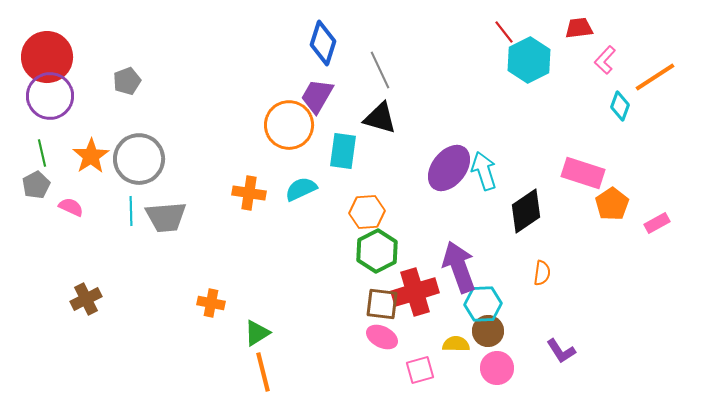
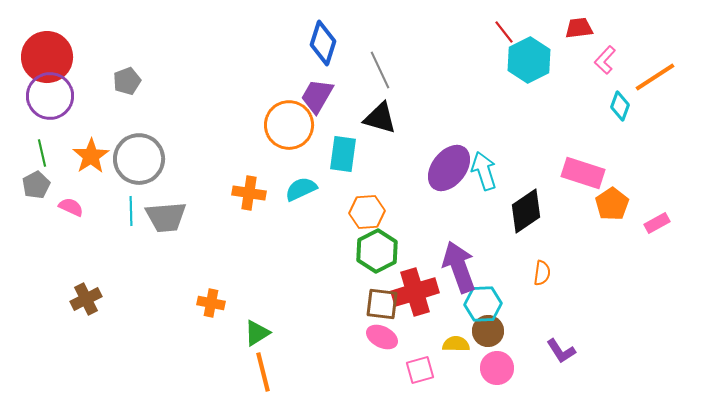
cyan rectangle at (343, 151): moved 3 px down
